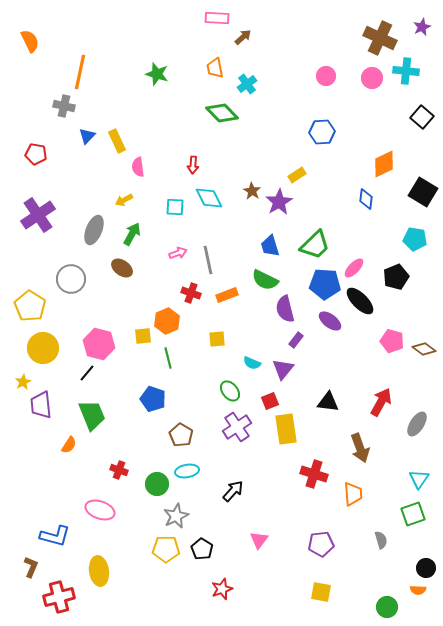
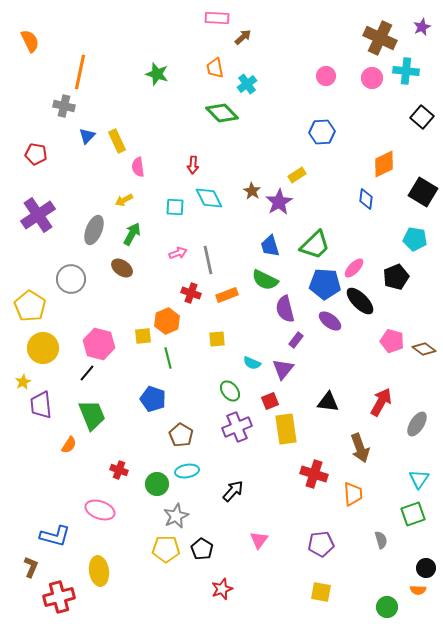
purple cross at (237, 427): rotated 12 degrees clockwise
